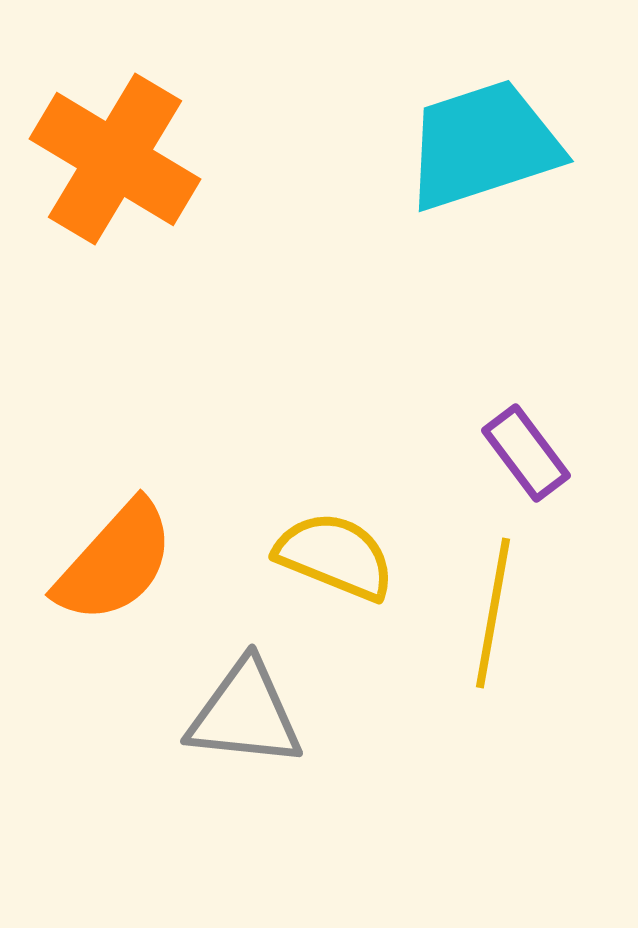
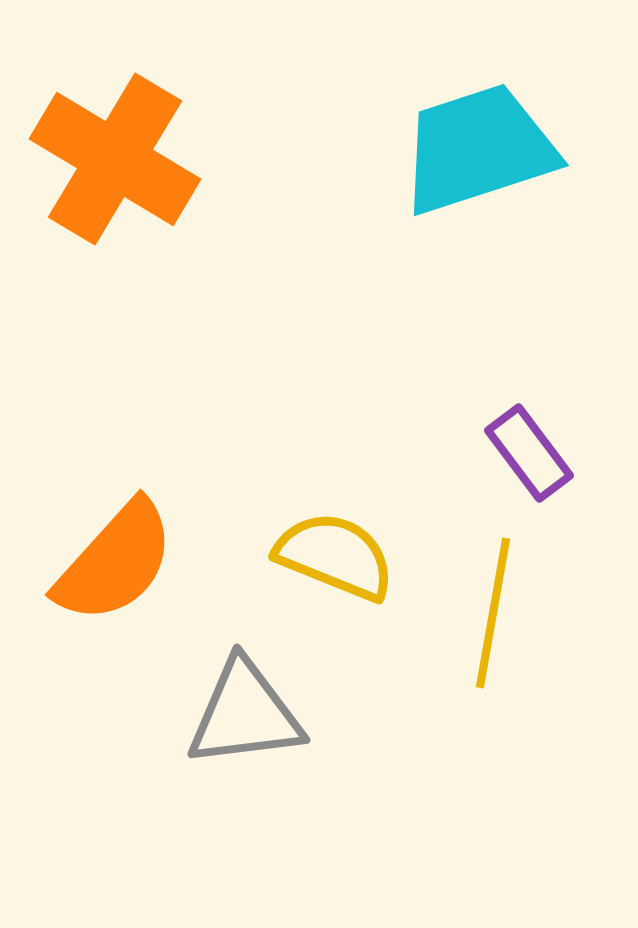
cyan trapezoid: moved 5 px left, 4 px down
purple rectangle: moved 3 px right
gray triangle: rotated 13 degrees counterclockwise
